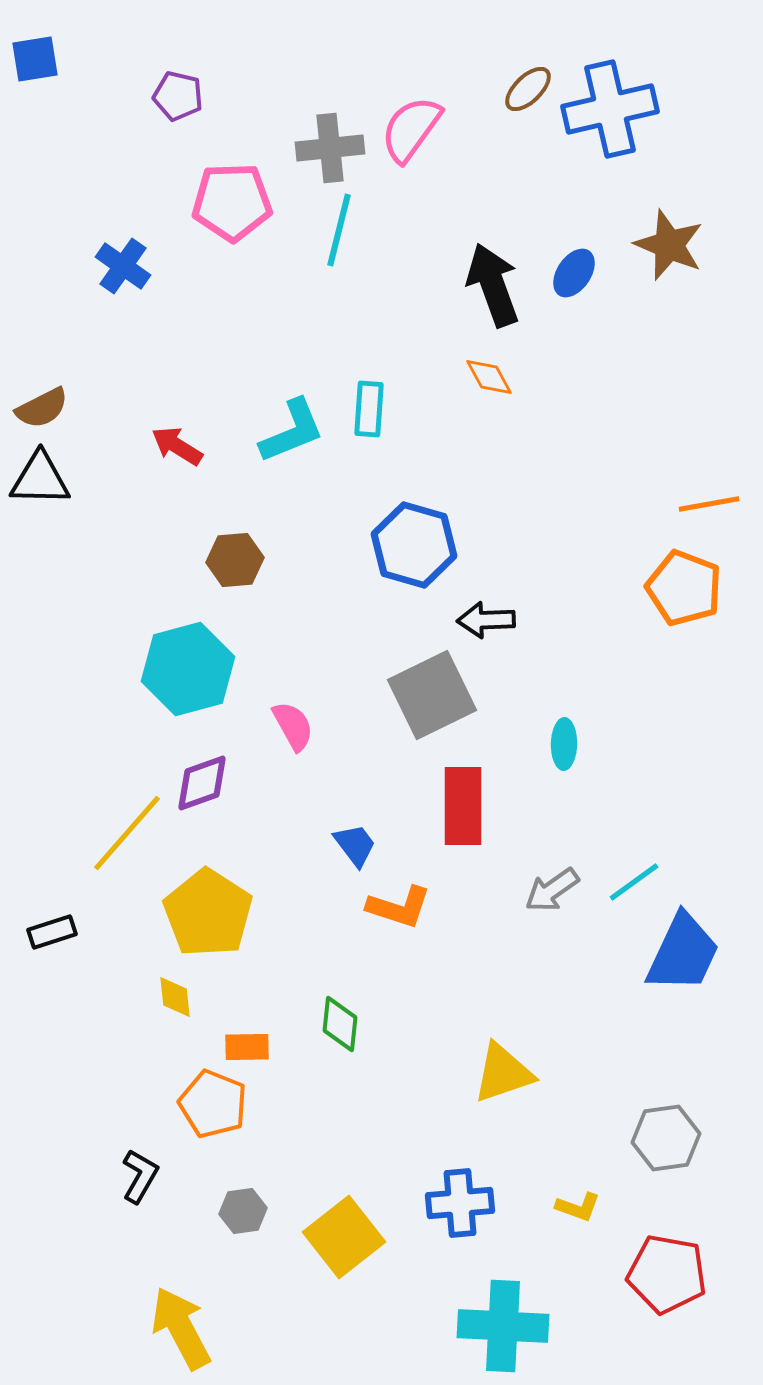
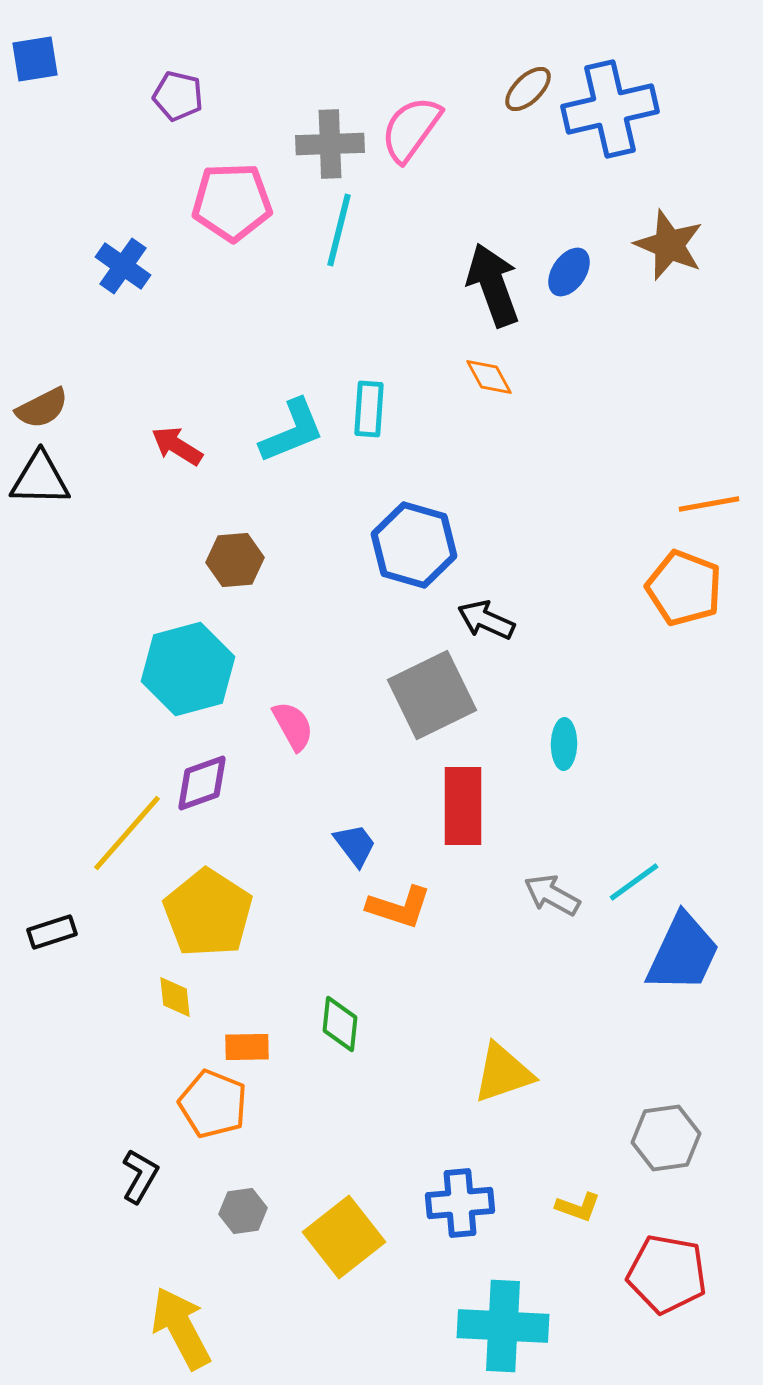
gray cross at (330, 148): moved 4 px up; rotated 4 degrees clockwise
blue ellipse at (574, 273): moved 5 px left, 1 px up
black arrow at (486, 620): rotated 26 degrees clockwise
gray arrow at (552, 890): moved 5 px down; rotated 64 degrees clockwise
